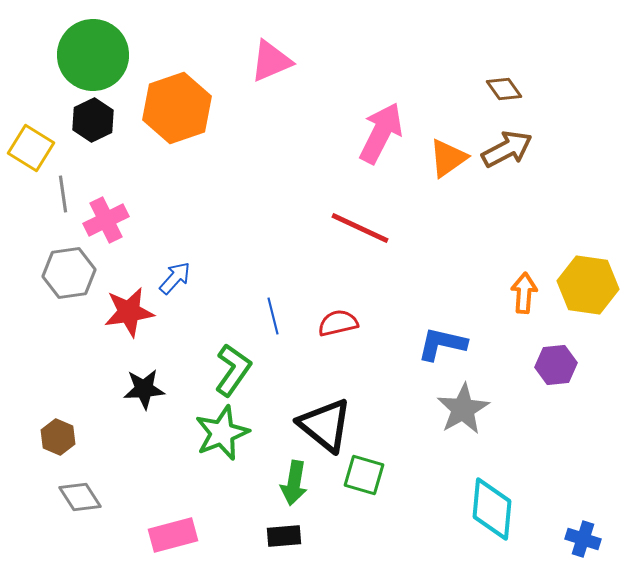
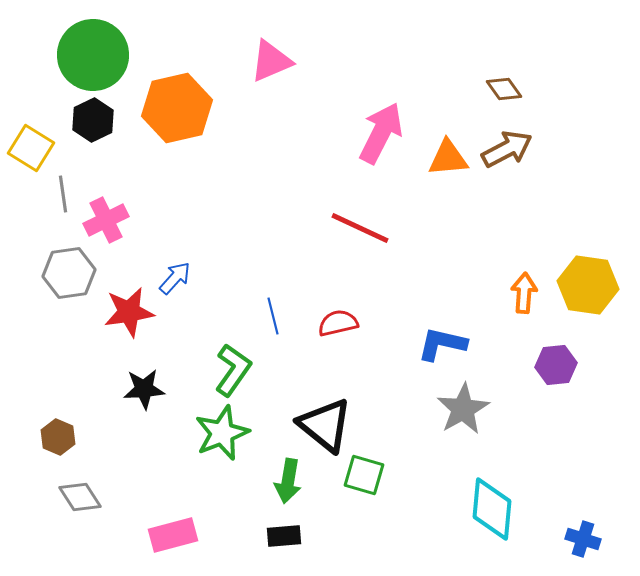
orange hexagon: rotated 6 degrees clockwise
orange triangle: rotated 30 degrees clockwise
green arrow: moved 6 px left, 2 px up
